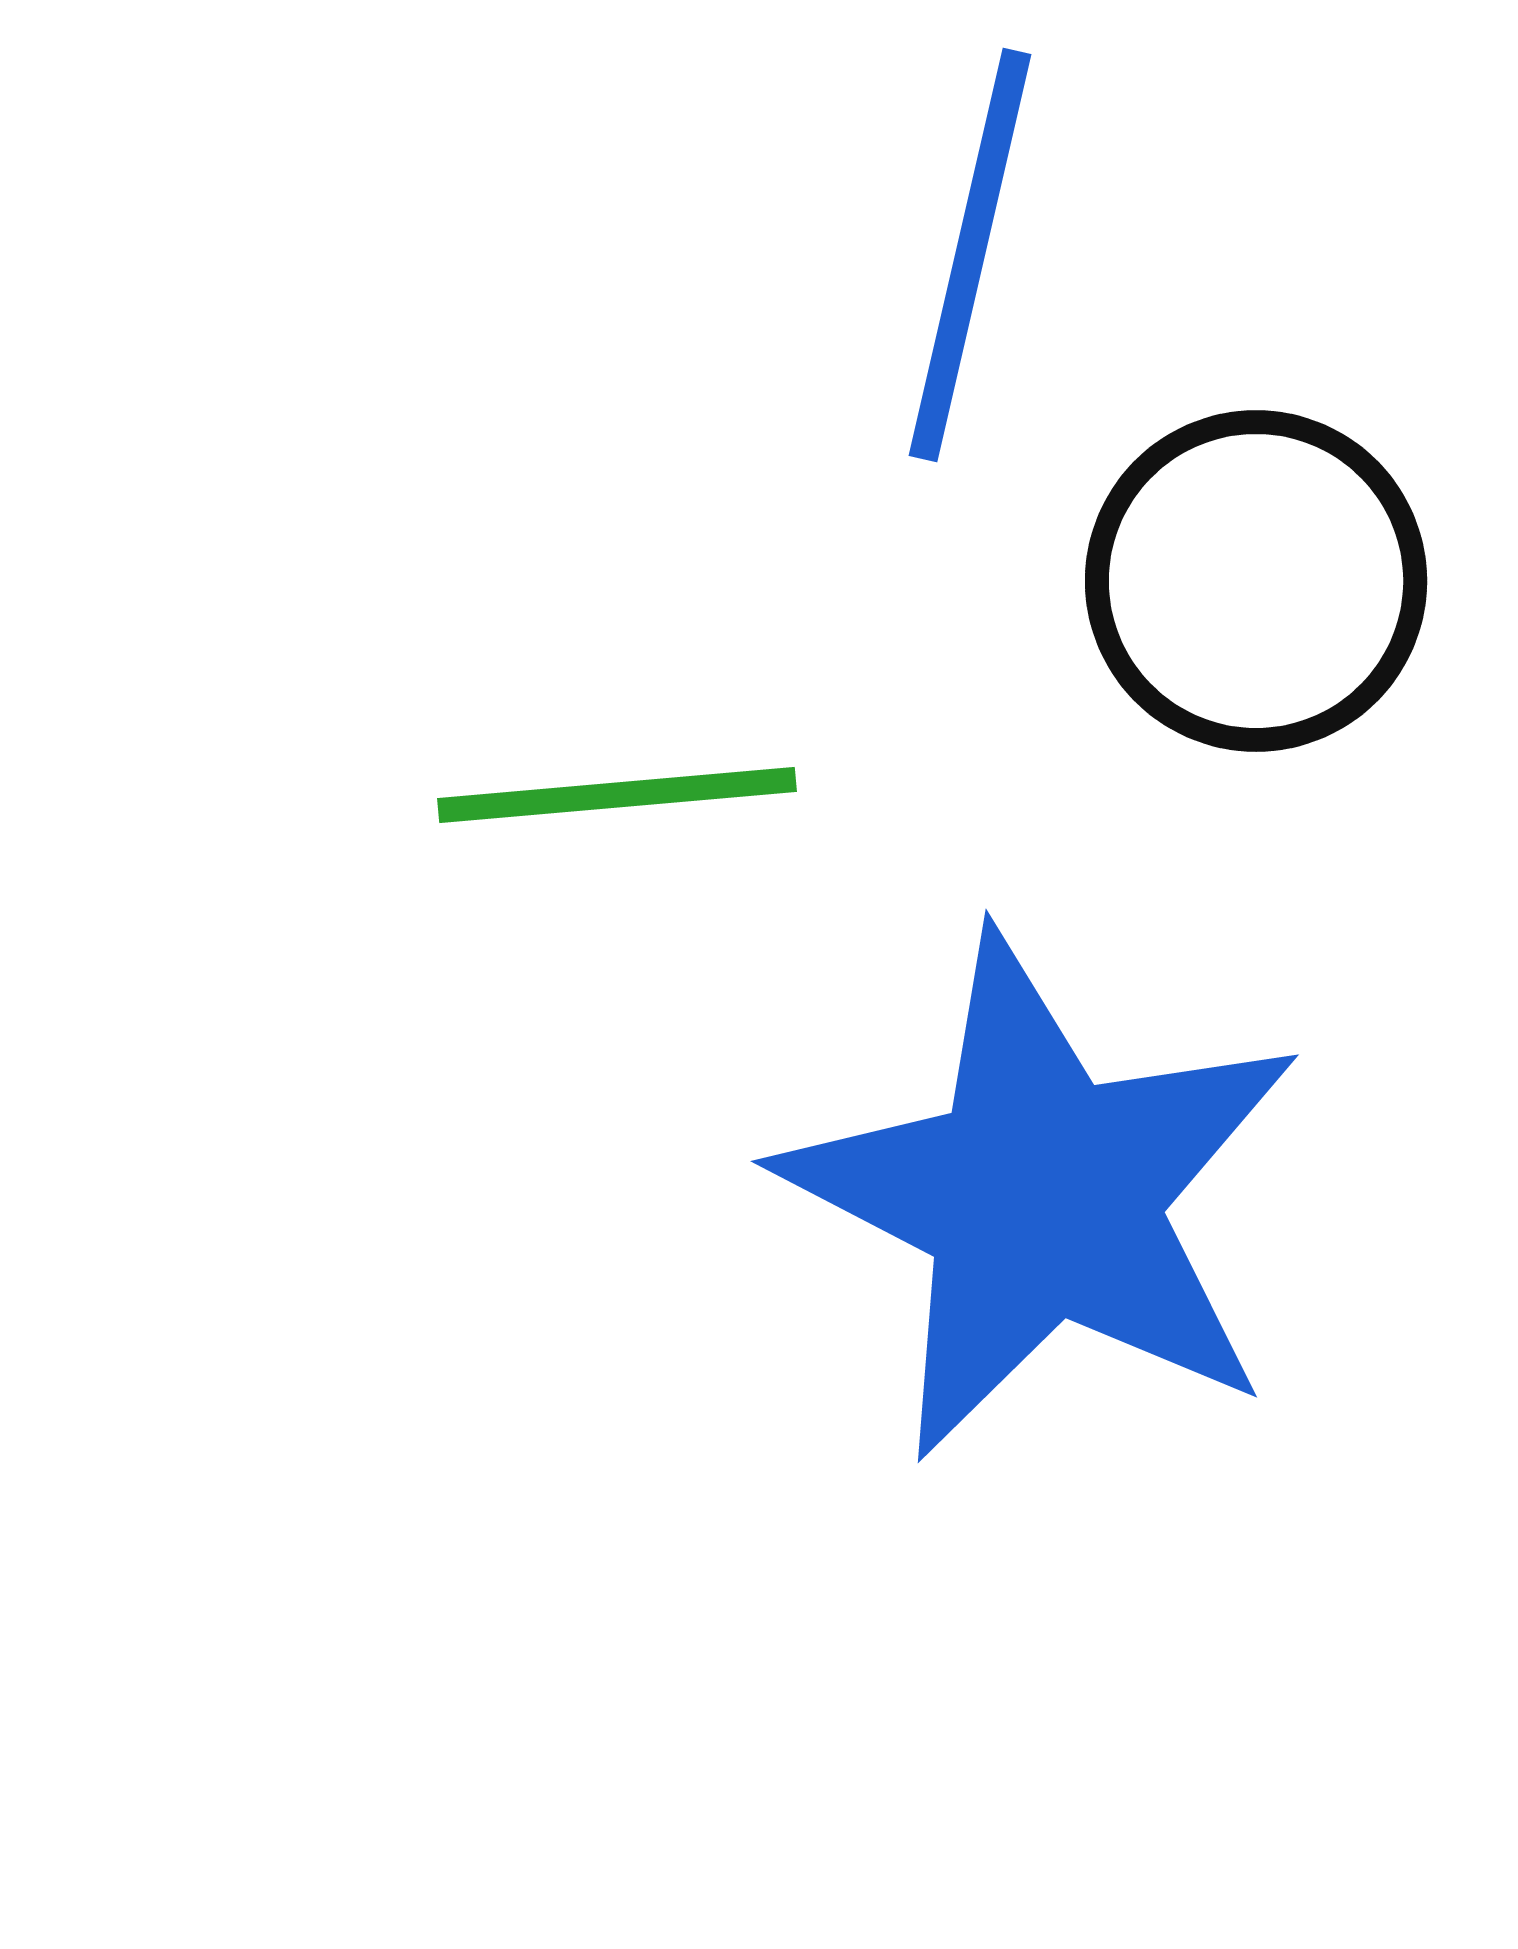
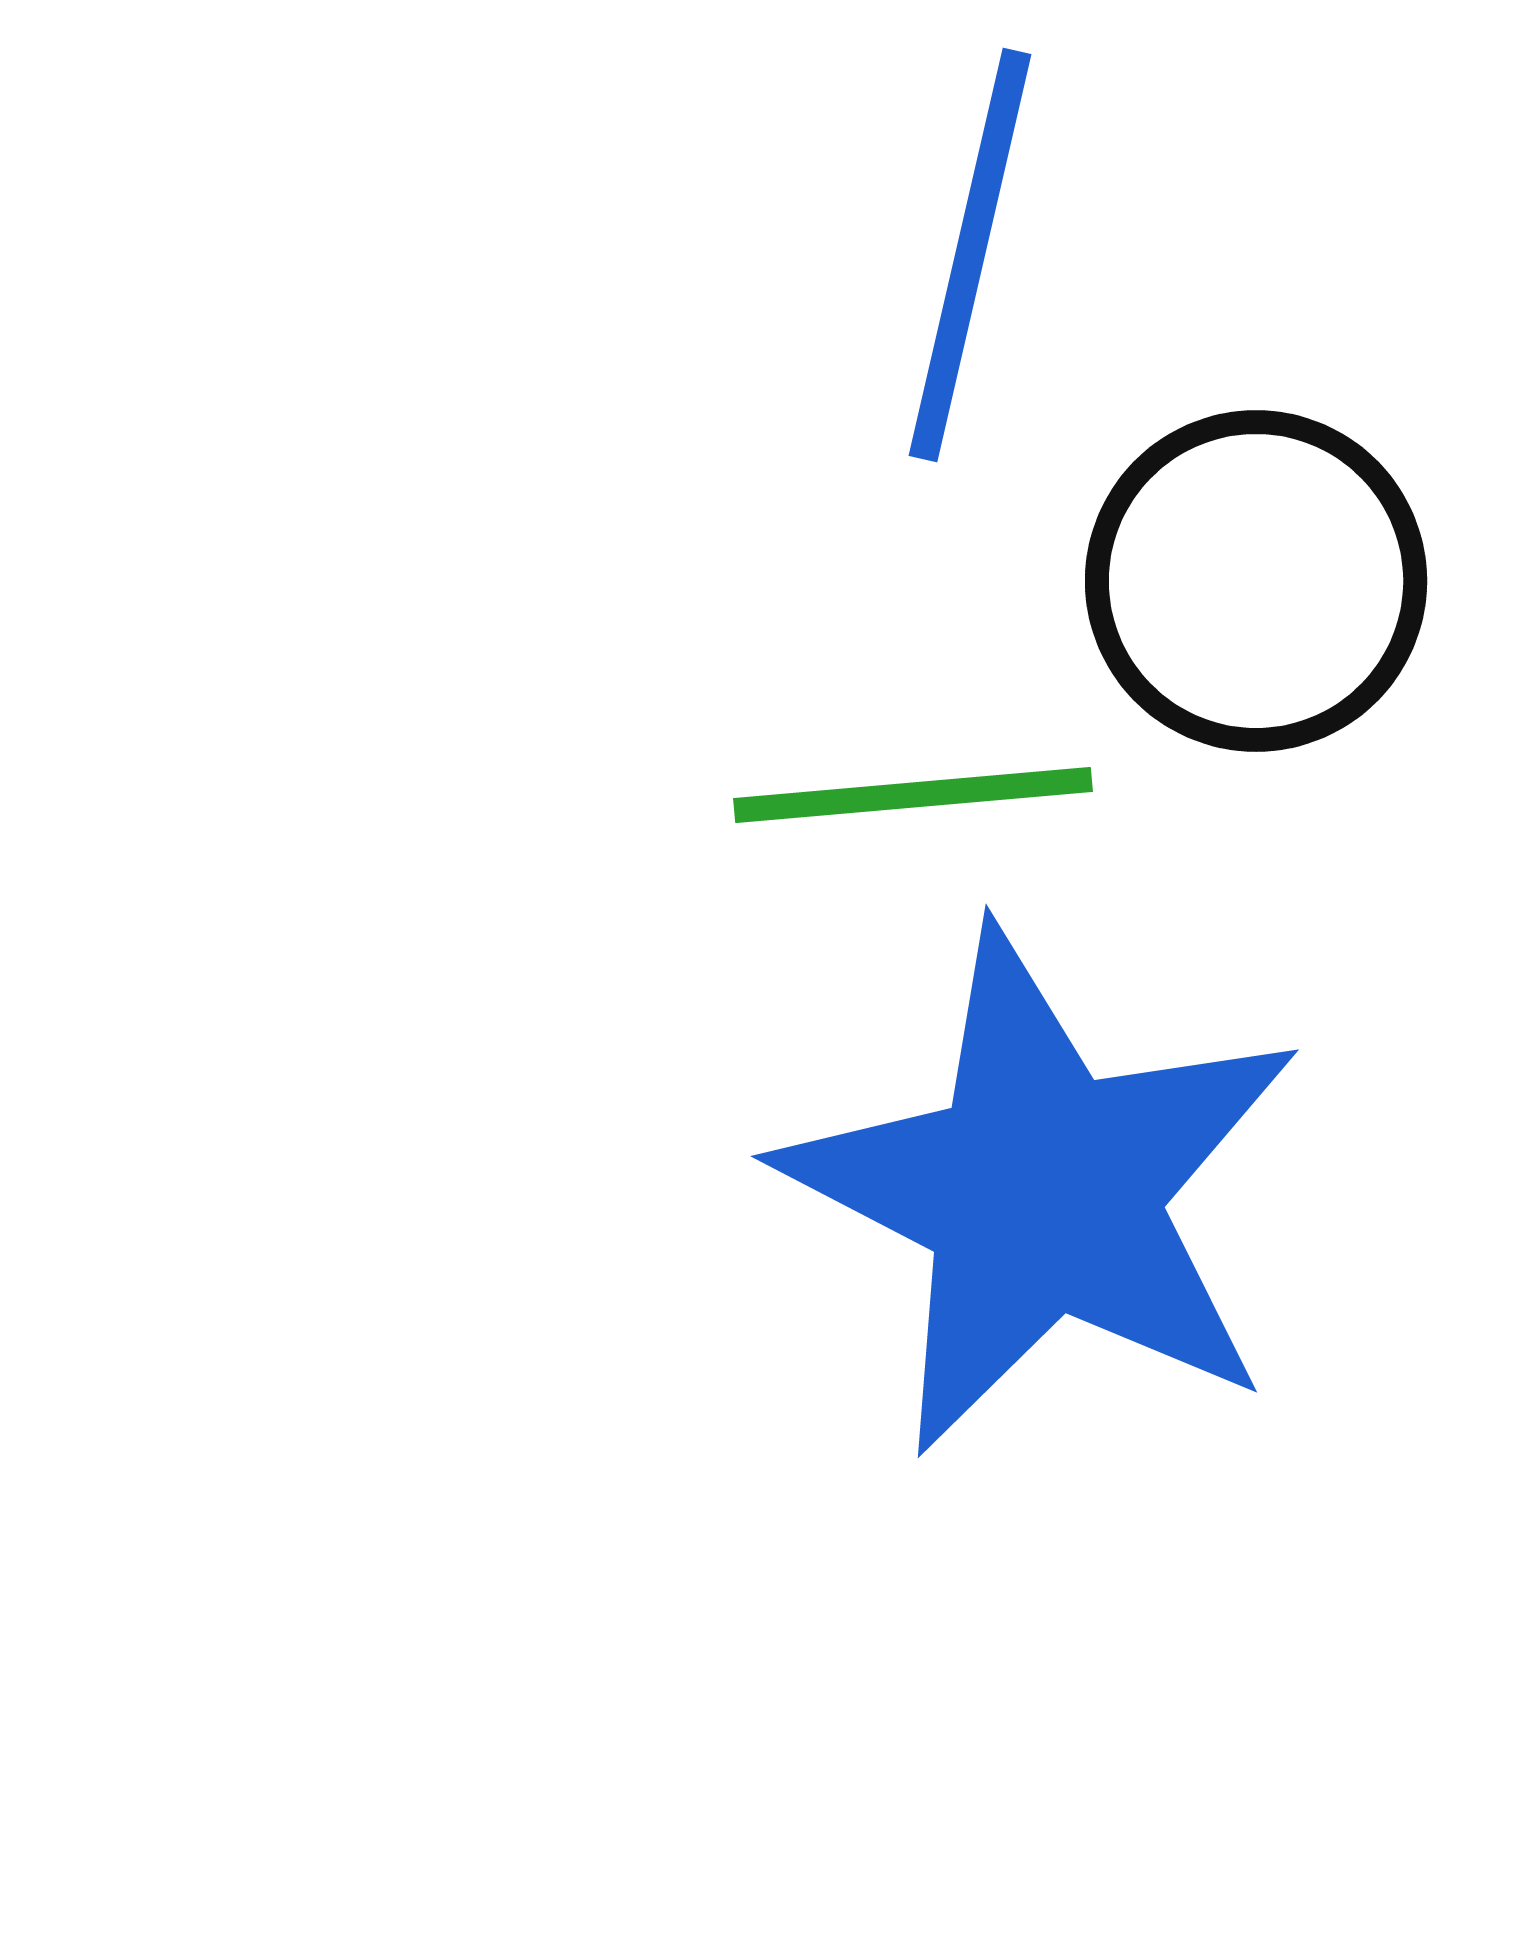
green line: moved 296 px right
blue star: moved 5 px up
